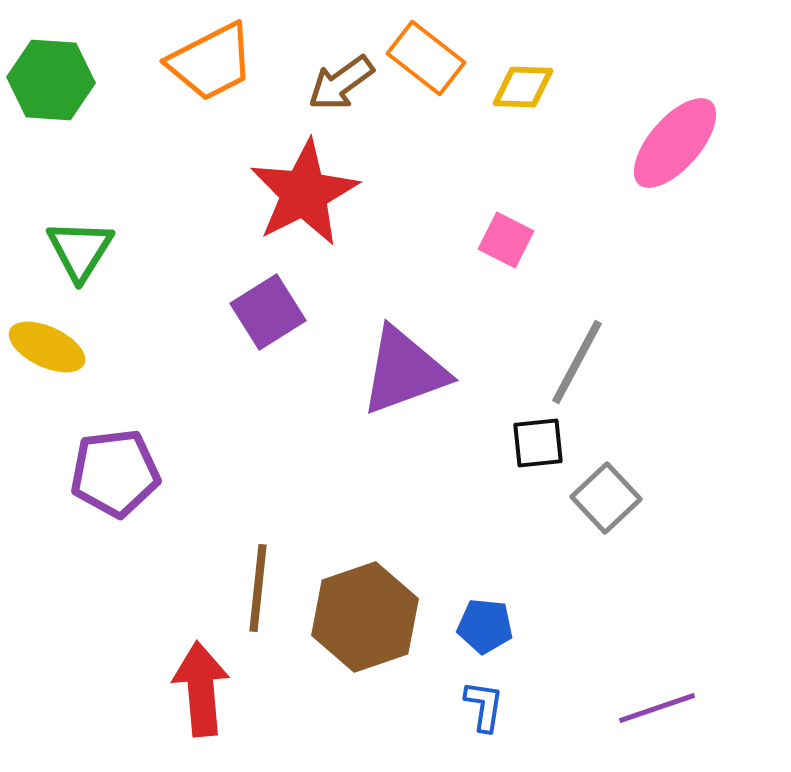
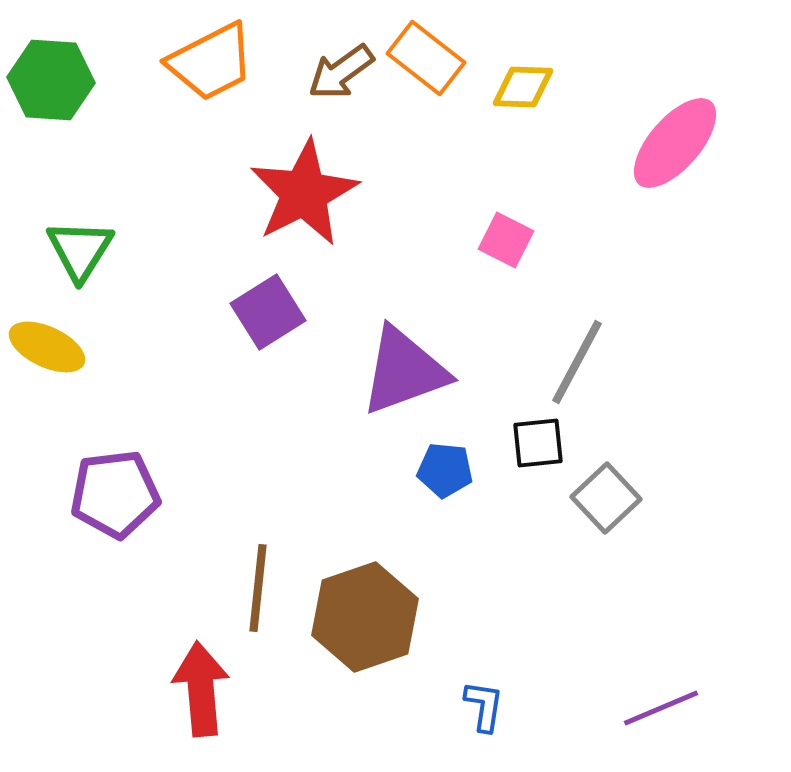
brown arrow: moved 11 px up
purple pentagon: moved 21 px down
blue pentagon: moved 40 px left, 156 px up
purple line: moved 4 px right; rotated 4 degrees counterclockwise
